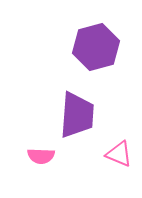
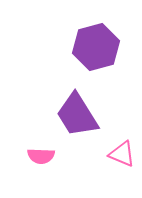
purple trapezoid: rotated 144 degrees clockwise
pink triangle: moved 3 px right
